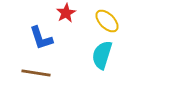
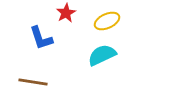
yellow ellipse: rotated 70 degrees counterclockwise
cyan semicircle: rotated 48 degrees clockwise
brown line: moved 3 px left, 9 px down
